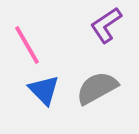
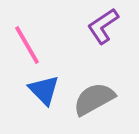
purple L-shape: moved 3 px left, 1 px down
gray semicircle: moved 3 px left, 11 px down
